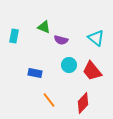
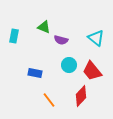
red diamond: moved 2 px left, 7 px up
